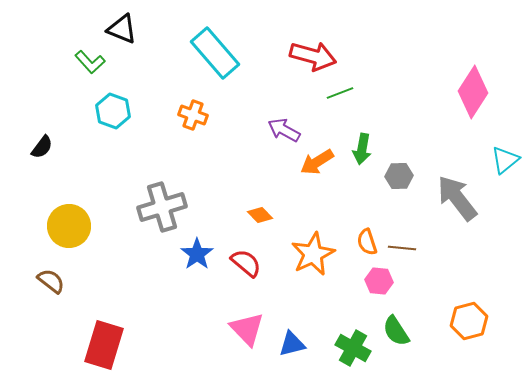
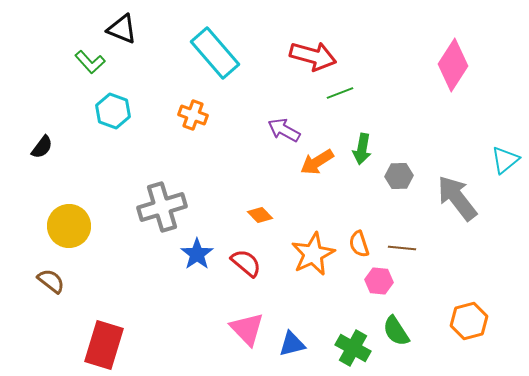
pink diamond: moved 20 px left, 27 px up
orange semicircle: moved 8 px left, 2 px down
